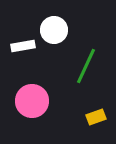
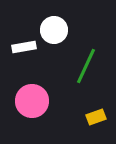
white rectangle: moved 1 px right, 1 px down
